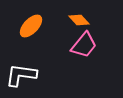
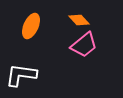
orange ellipse: rotated 20 degrees counterclockwise
pink trapezoid: rotated 12 degrees clockwise
